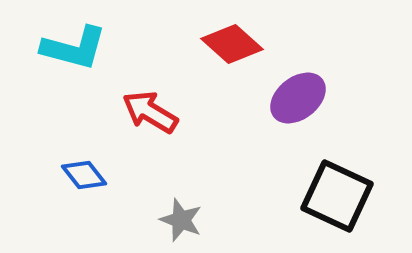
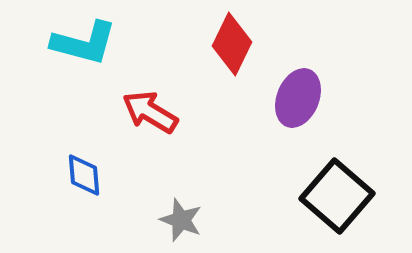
red diamond: rotated 74 degrees clockwise
cyan L-shape: moved 10 px right, 5 px up
purple ellipse: rotated 30 degrees counterclockwise
blue diamond: rotated 33 degrees clockwise
black square: rotated 16 degrees clockwise
